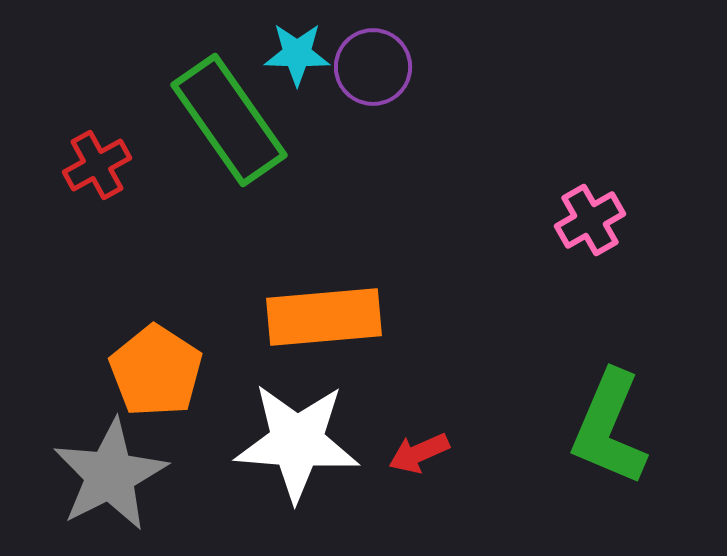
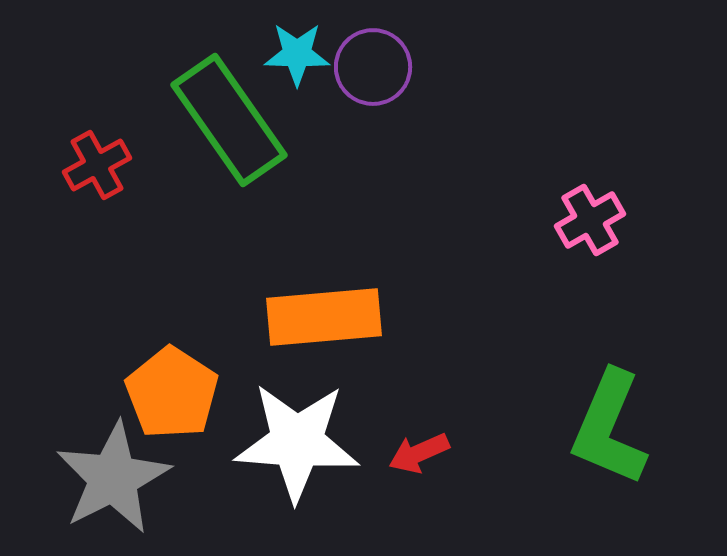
orange pentagon: moved 16 px right, 22 px down
gray star: moved 3 px right, 3 px down
